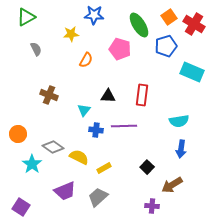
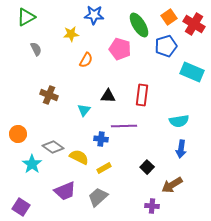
blue cross: moved 5 px right, 9 px down
